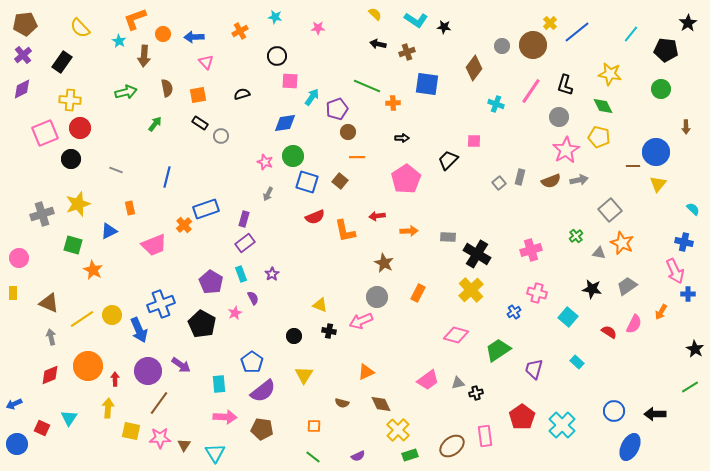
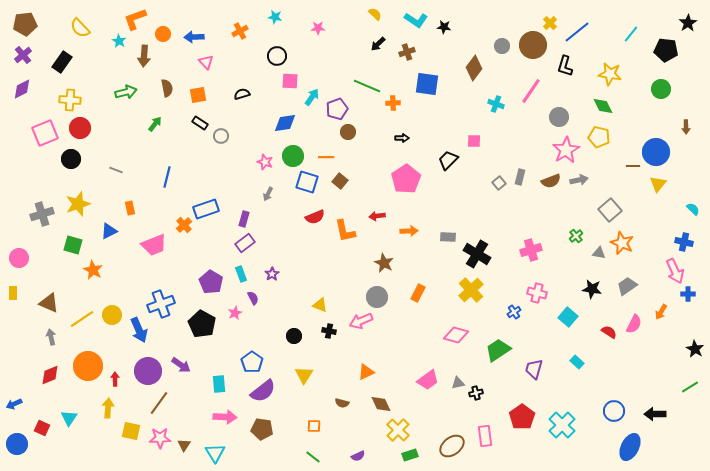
black arrow at (378, 44): rotated 56 degrees counterclockwise
black L-shape at (565, 85): moved 19 px up
orange line at (357, 157): moved 31 px left
